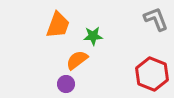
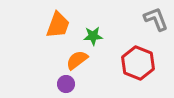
red hexagon: moved 14 px left, 11 px up
